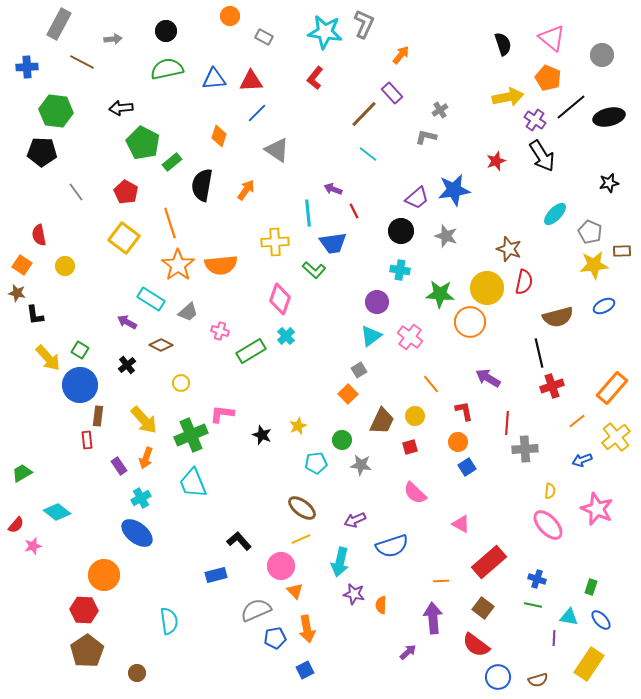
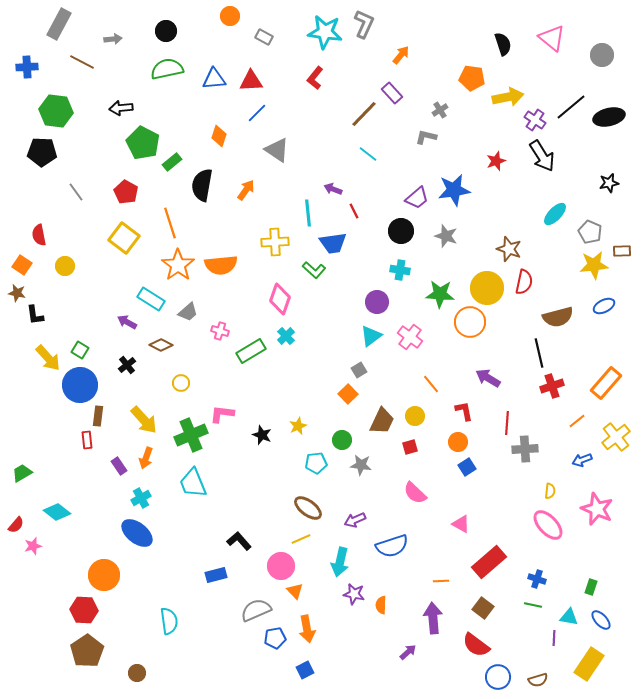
orange pentagon at (548, 78): moved 76 px left; rotated 15 degrees counterclockwise
orange rectangle at (612, 388): moved 6 px left, 5 px up
brown ellipse at (302, 508): moved 6 px right
